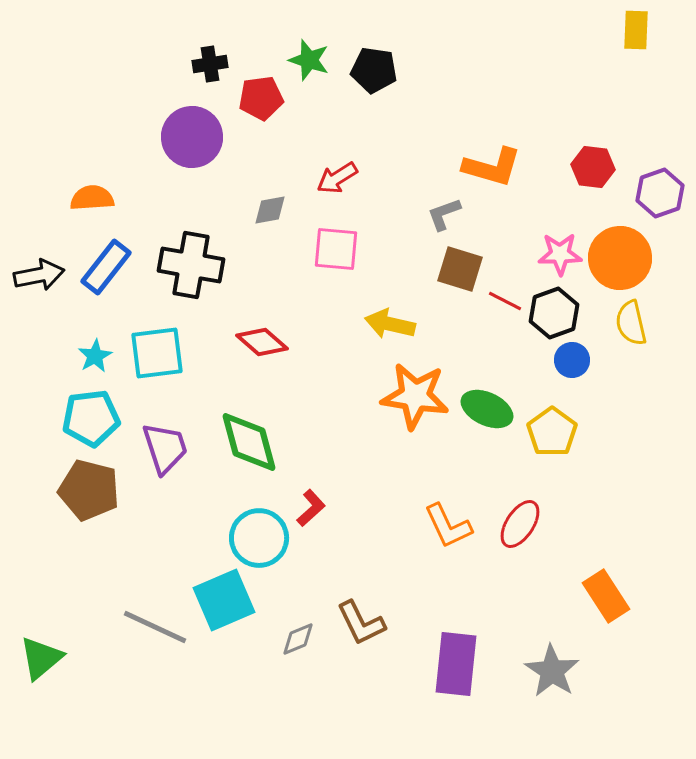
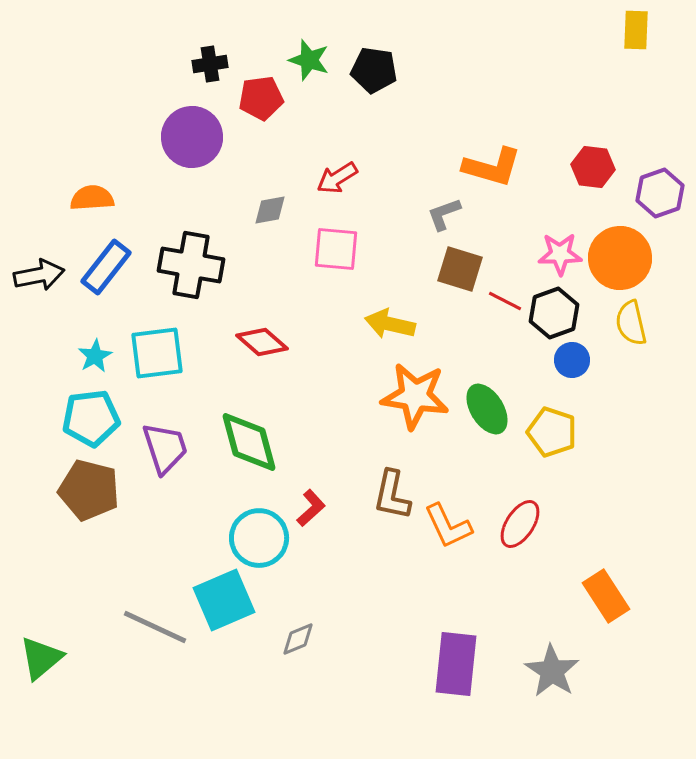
green ellipse at (487, 409): rotated 33 degrees clockwise
yellow pentagon at (552, 432): rotated 18 degrees counterclockwise
brown L-shape at (361, 623): moved 31 px right, 128 px up; rotated 38 degrees clockwise
